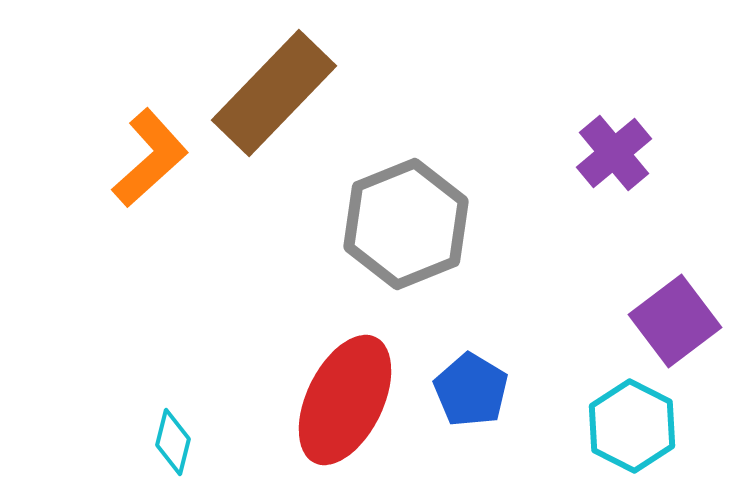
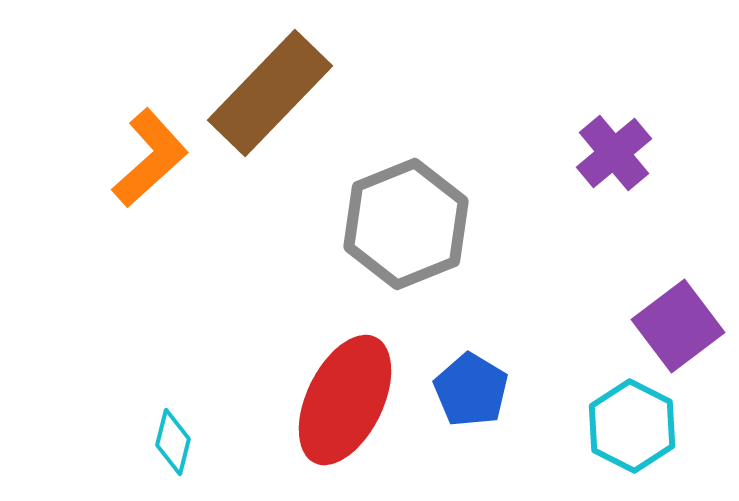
brown rectangle: moved 4 px left
purple square: moved 3 px right, 5 px down
